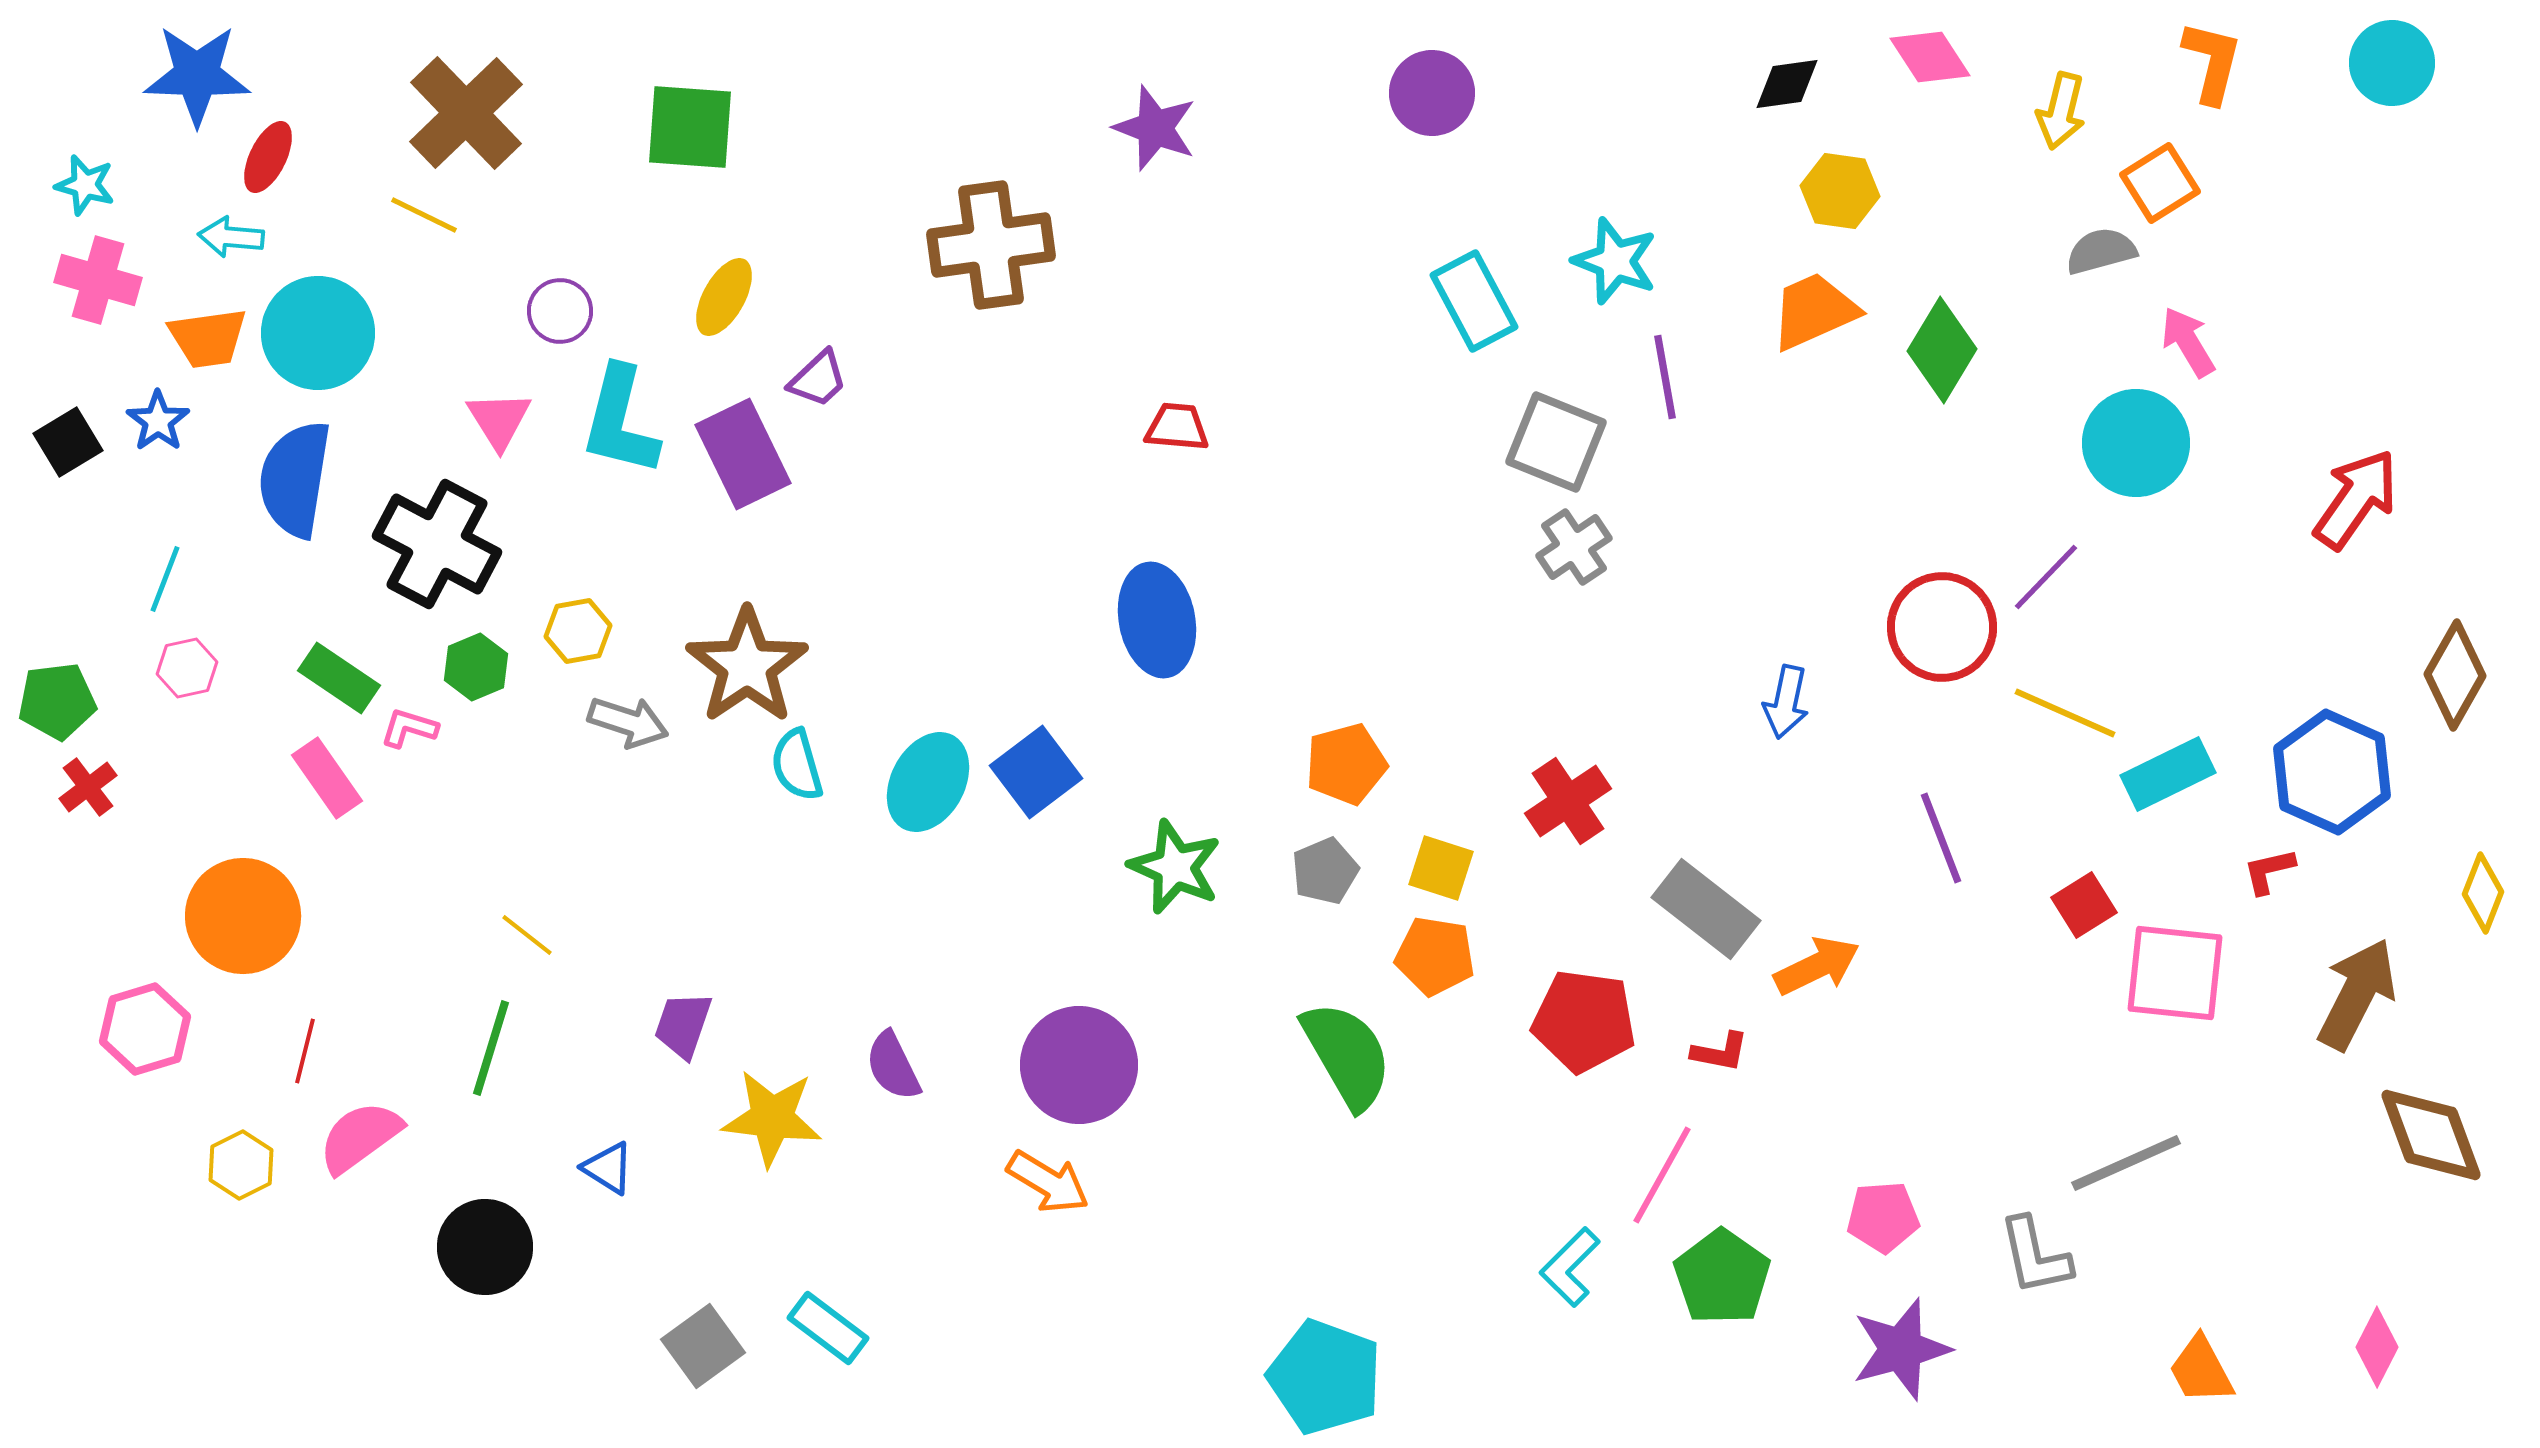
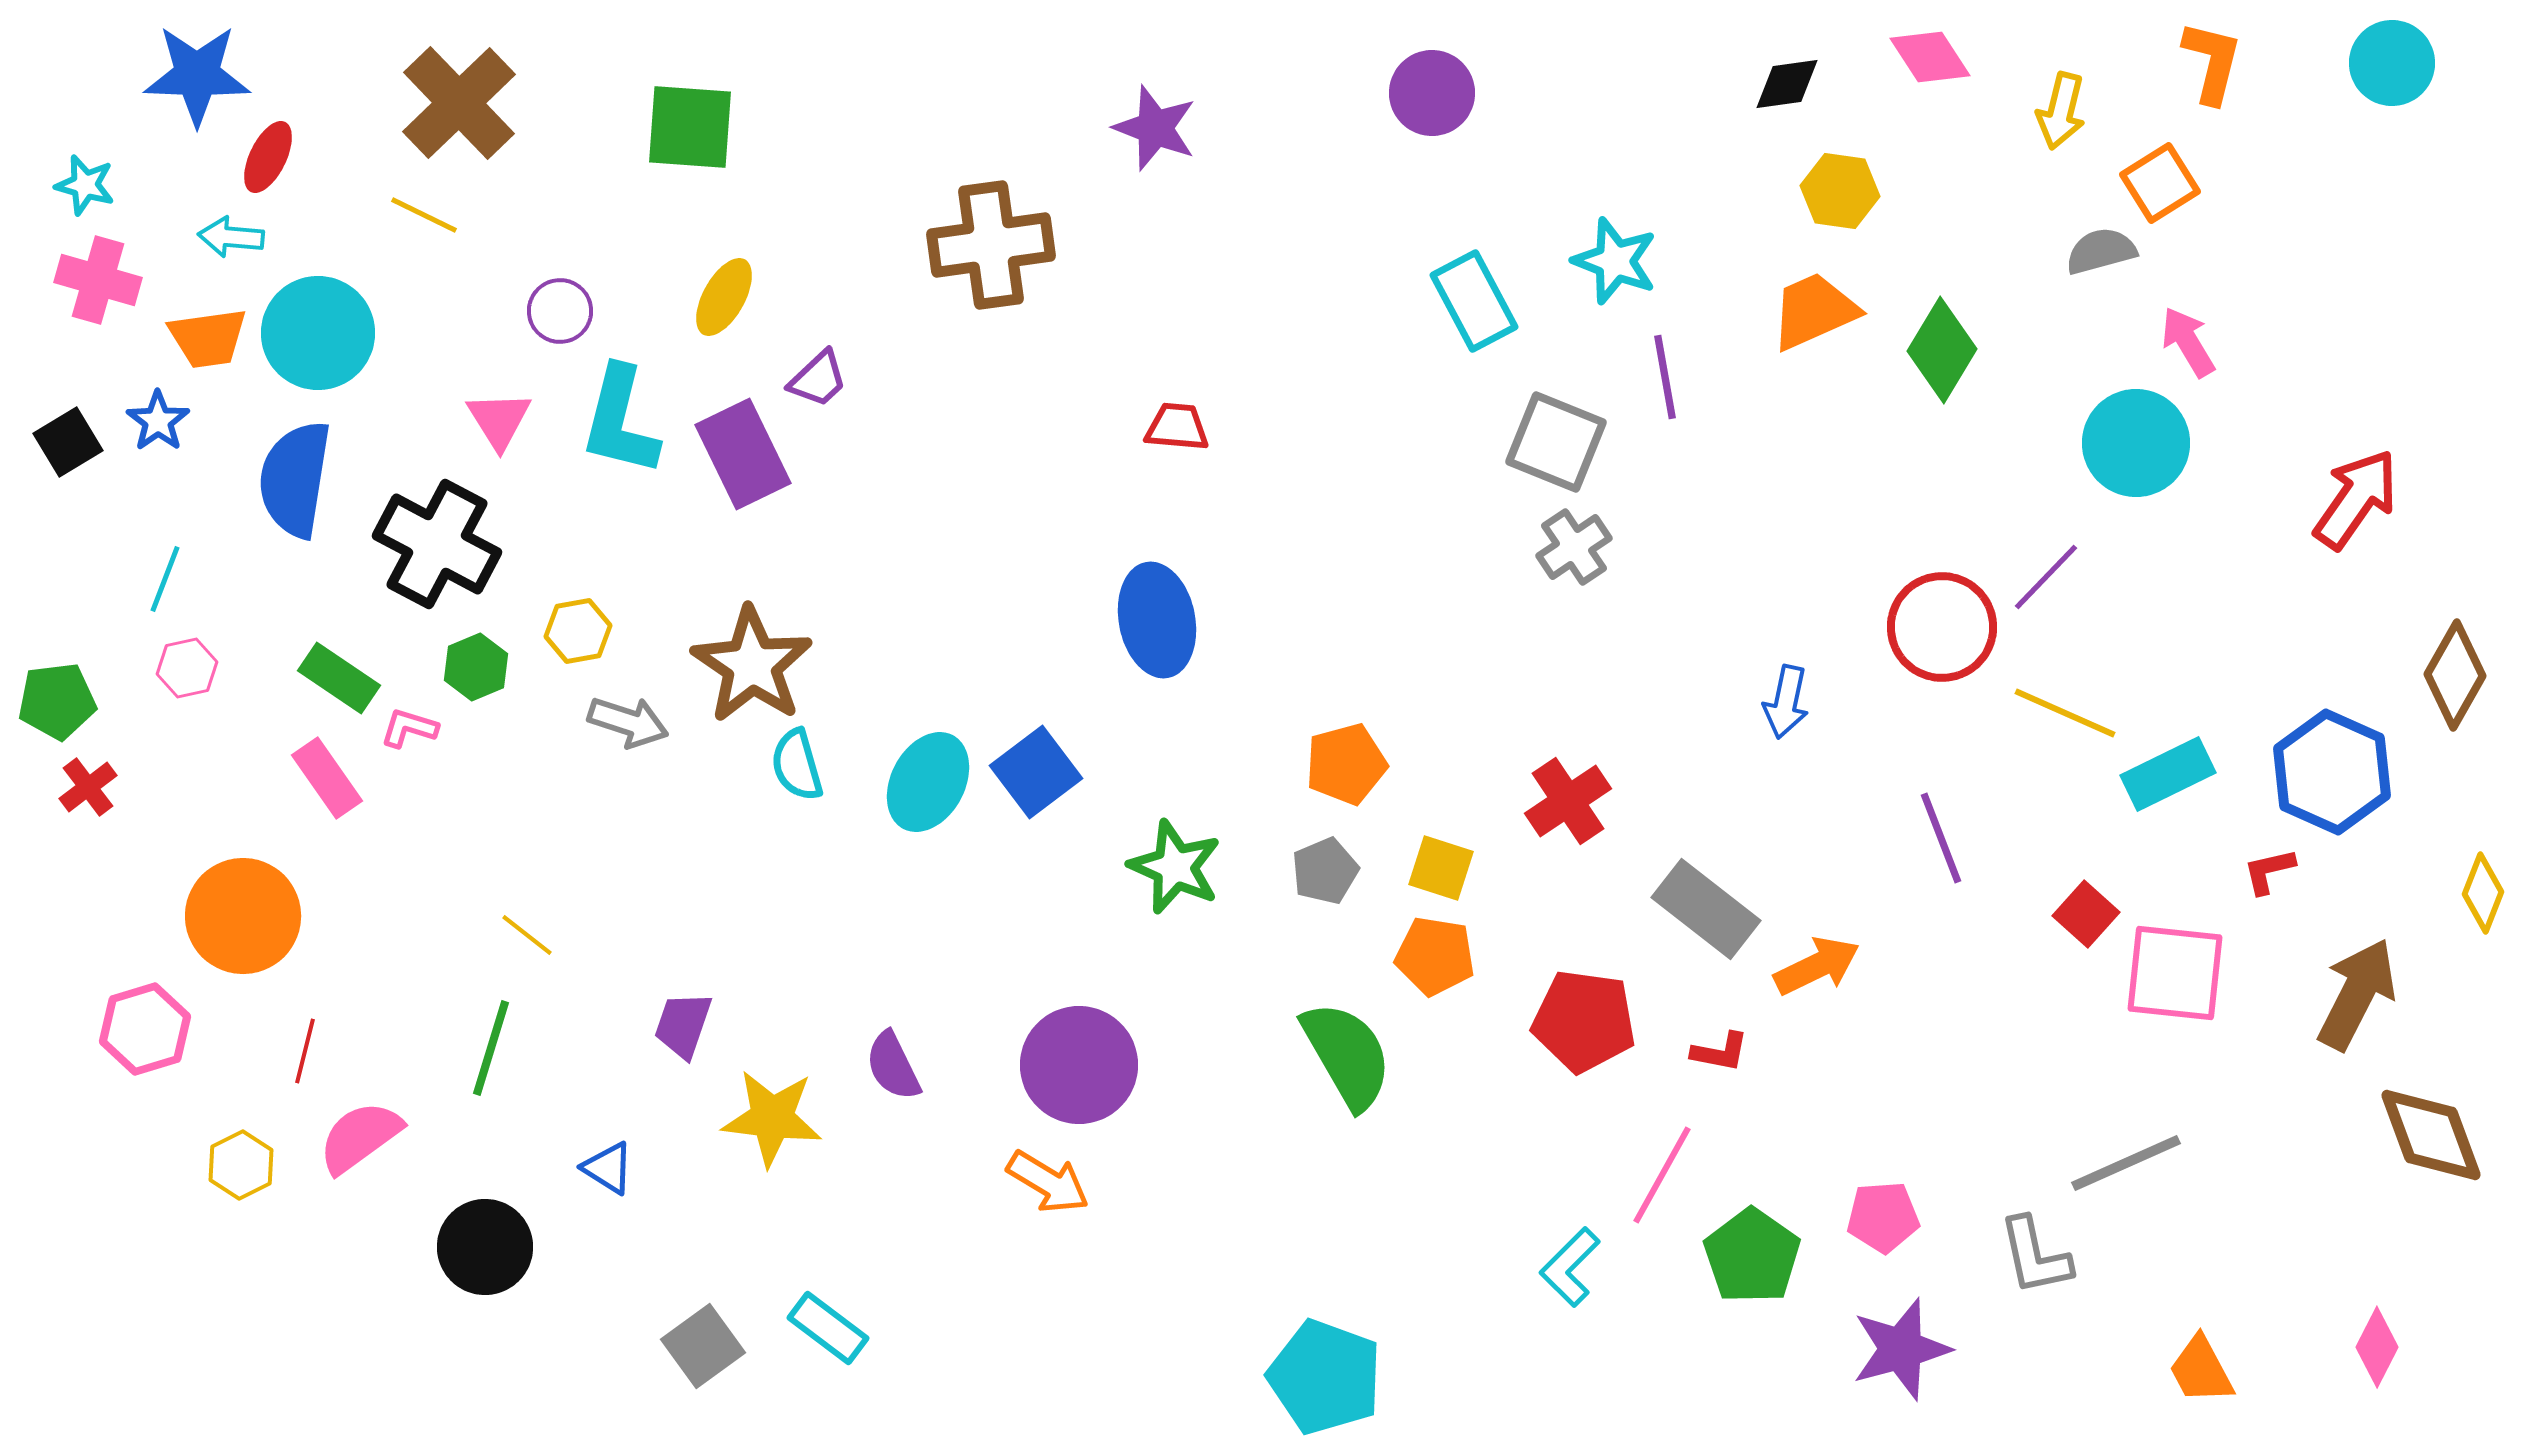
brown cross at (466, 113): moved 7 px left, 10 px up
brown star at (747, 666): moved 5 px right, 1 px up; rotated 4 degrees counterclockwise
red square at (2084, 905): moved 2 px right, 9 px down; rotated 16 degrees counterclockwise
green pentagon at (1722, 1277): moved 30 px right, 21 px up
